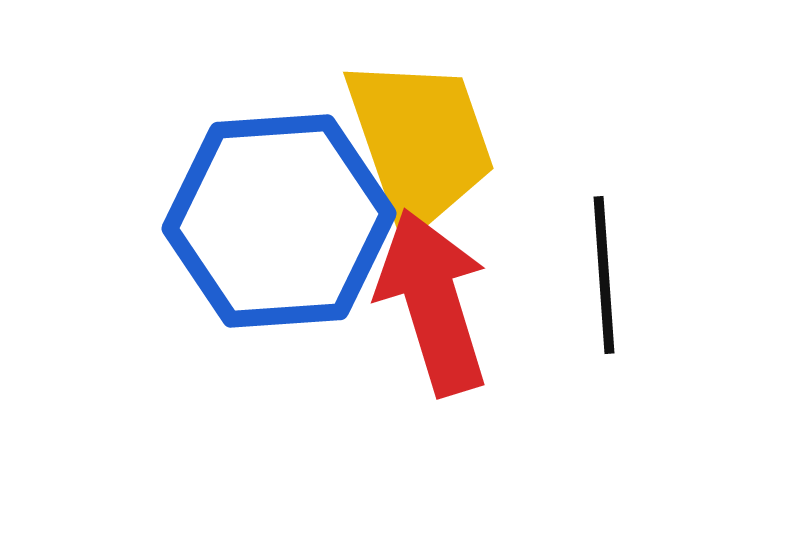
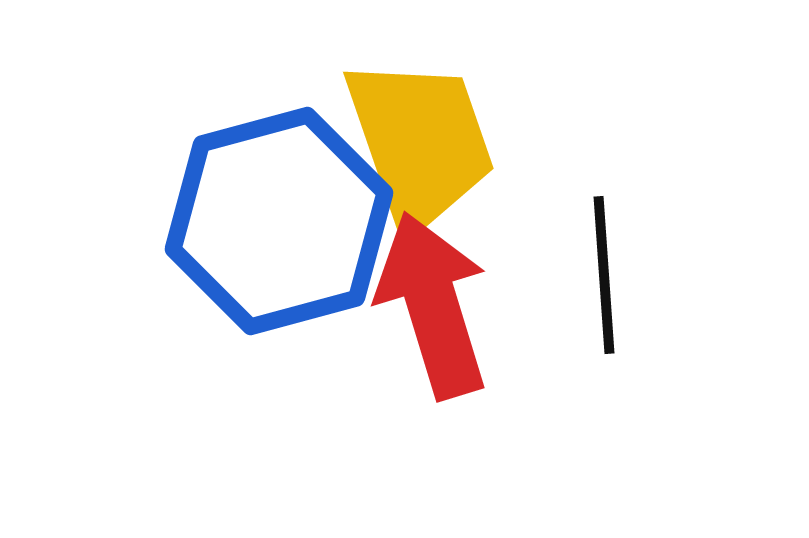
blue hexagon: rotated 11 degrees counterclockwise
red arrow: moved 3 px down
